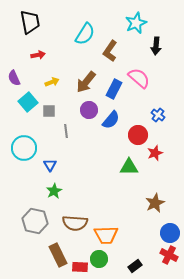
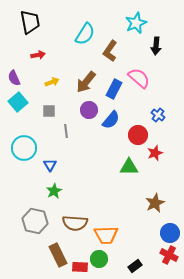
cyan square: moved 10 px left
